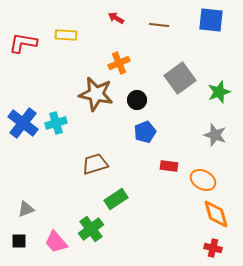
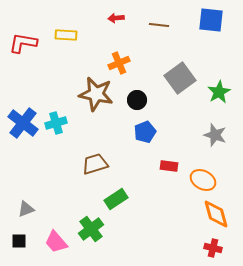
red arrow: rotated 35 degrees counterclockwise
green star: rotated 10 degrees counterclockwise
